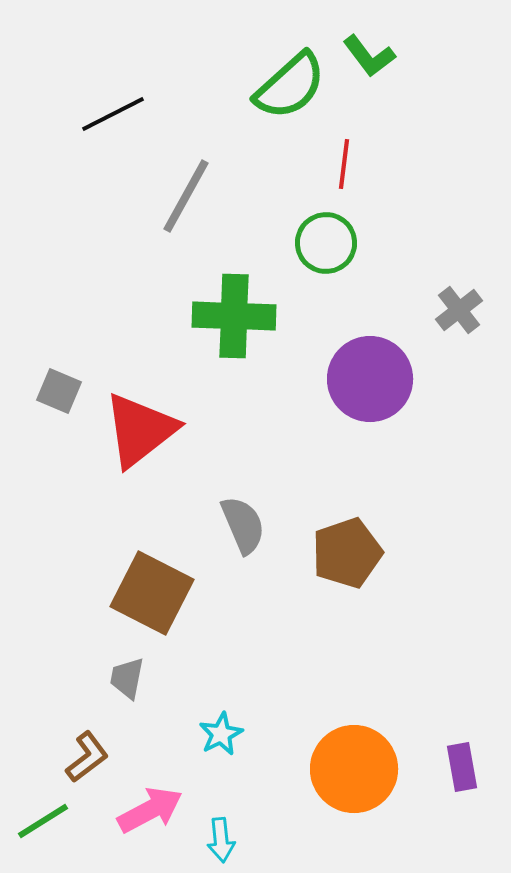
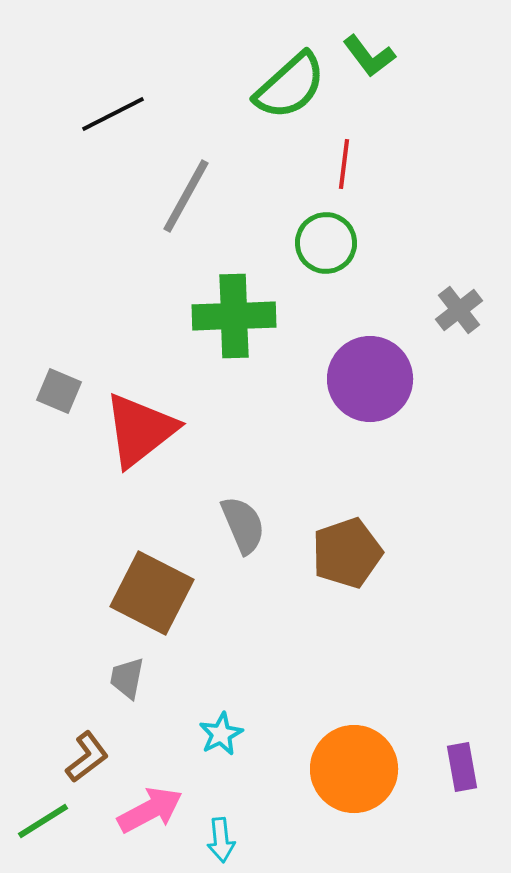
green cross: rotated 4 degrees counterclockwise
